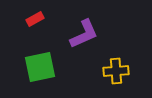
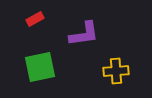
purple L-shape: rotated 16 degrees clockwise
